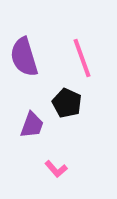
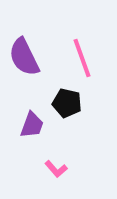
purple semicircle: rotated 9 degrees counterclockwise
black pentagon: rotated 12 degrees counterclockwise
